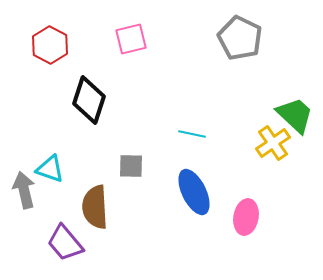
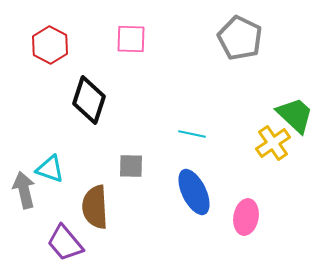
pink square: rotated 16 degrees clockwise
